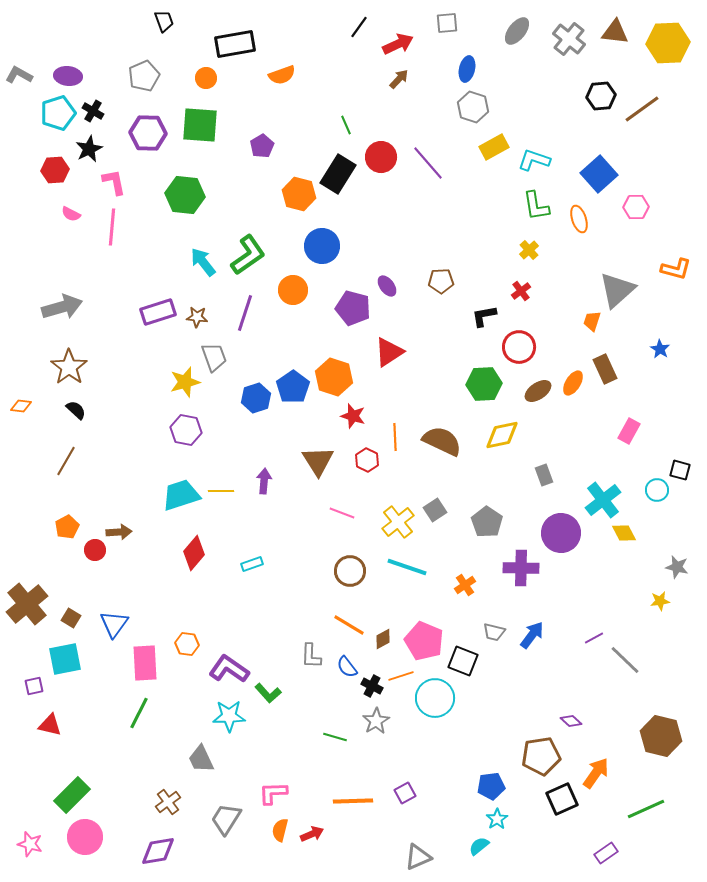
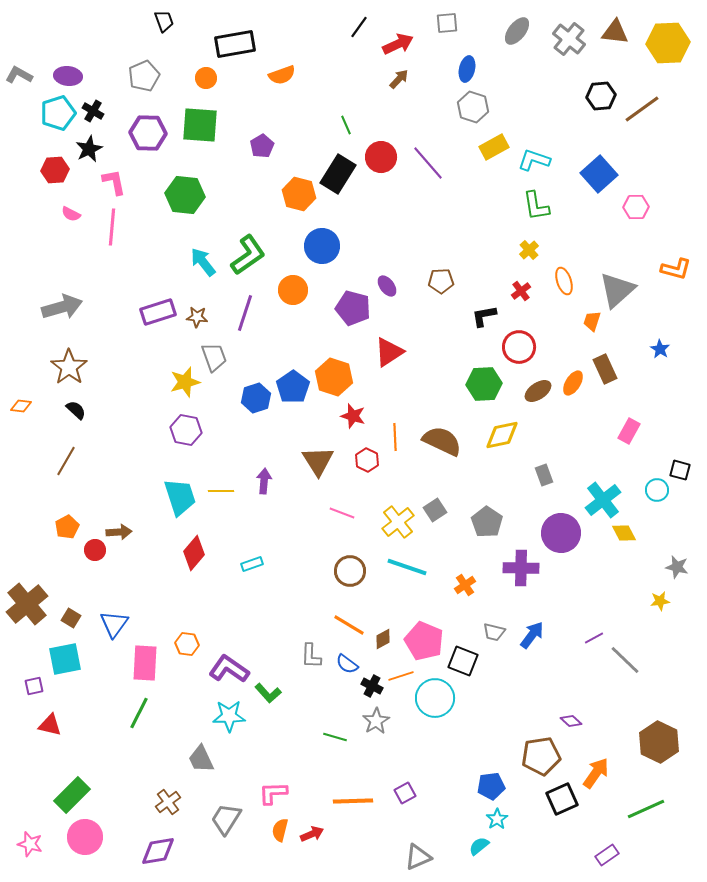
orange ellipse at (579, 219): moved 15 px left, 62 px down
cyan trapezoid at (181, 495): moved 1 px left, 2 px down; rotated 90 degrees clockwise
pink rectangle at (145, 663): rotated 6 degrees clockwise
blue semicircle at (347, 667): moved 3 px up; rotated 15 degrees counterclockwise
brown hexagon at (661, 736): moved 2 px left, 6 px down; rotated 12 degrees clockwise
purple rectangle at (606, 853): moved 1 px right, 2 px down
